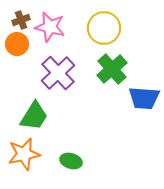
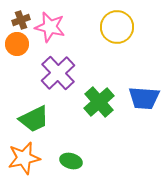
yellow circle: moved 13 px right, 1 px up
green cross: moved 13 px left, 33 px down
green trapezoid: moved 3 px down; rotated 32 degrees clockwise
orange star: moved 4 px down
